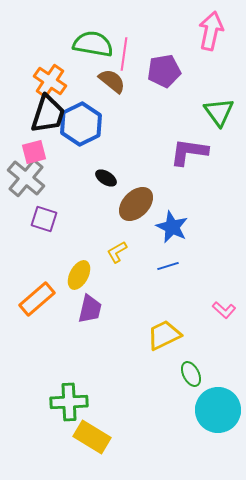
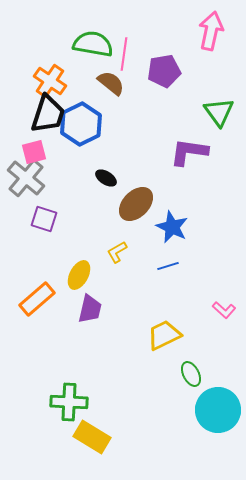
brown semicircle: moved 1 px left, 2 px down
green cross: rotated 6 degrees clockwise
